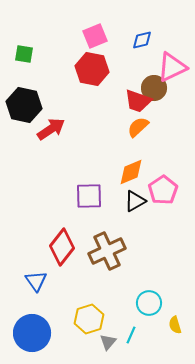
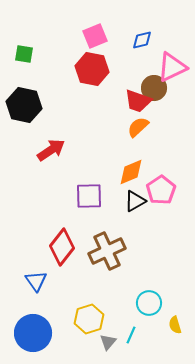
red arrow: moved 21 px down
pink pentagon: moved 2 px left
blue circle: moved 1 px right
